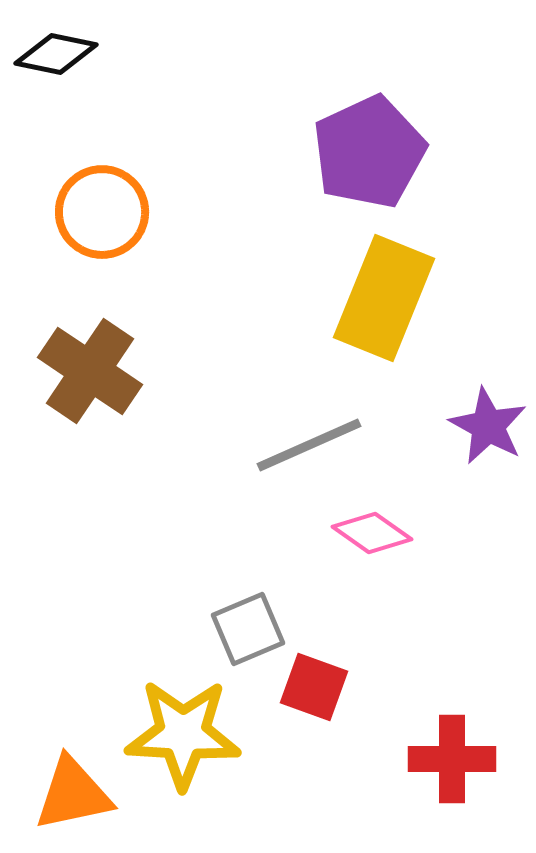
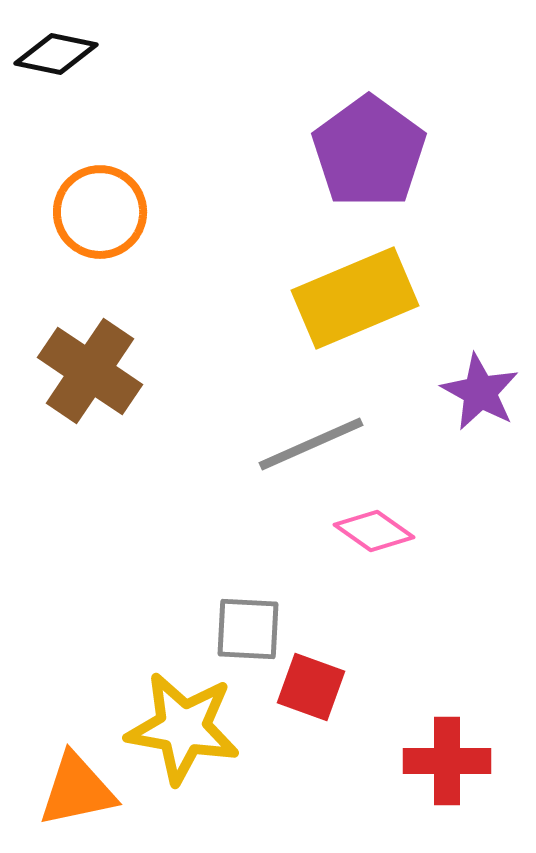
purple pentagon: rotated 11 degrees counterclockwise
orange circle: moved 2 px left
yellow rectangle: moved 29 px left; rotated 45 degrees clockwise
purple star: moved 8 px left, 34 px up
gray line: moved 2 px right, 1 px up
pink diamond: moved 2 px right, 2 px up
gray square: rotated 26 degrees clockwise
red square: moved 3 px left
yellow star: moved 6 px up; rotated 7 degrees clockwise
red cross: moved 5 px left, 2 px down
orange triangle: moved 4 px right, 4 px up
